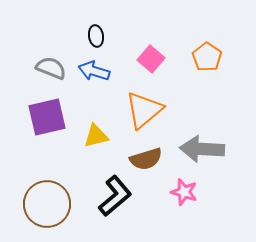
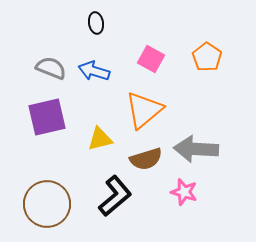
black ellipse: moved 13 px up
pink square: rotated 12 degrees counterclockwise
yellow triangle: moved 4 px right, 3 px down
gray arrow: moved 6 px left
